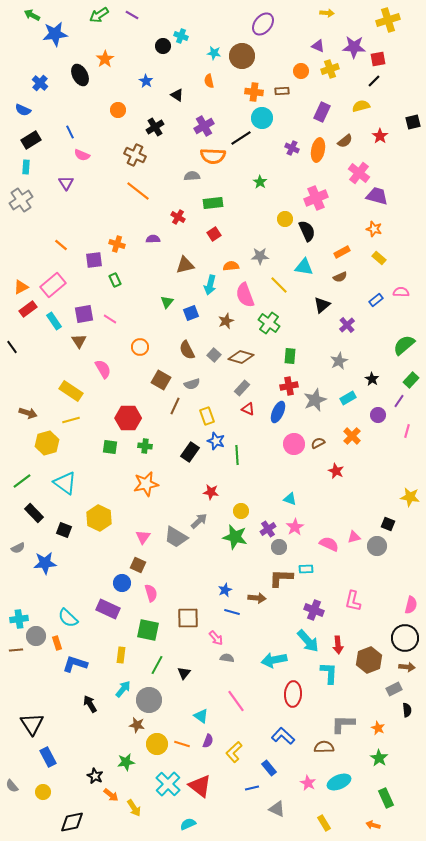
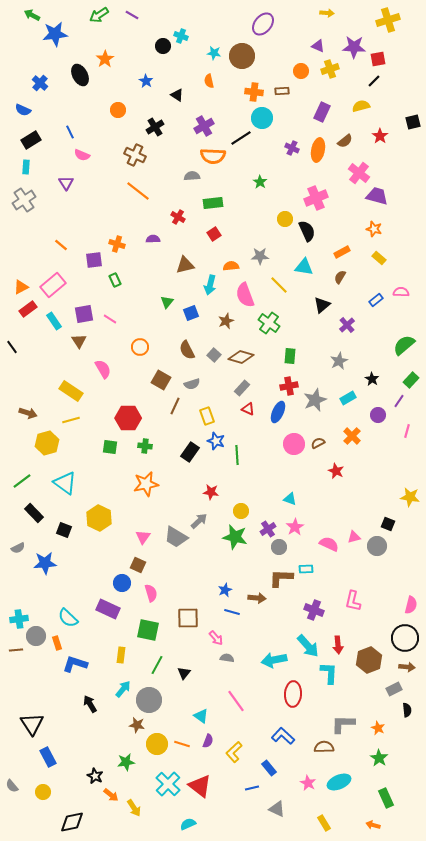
gray cross at (21, 200): moved 3 px right
brown semicircle at (340, 277): rotated 144 degrees clockwise
cyan arrow at (308, 641): moved 5 px down
